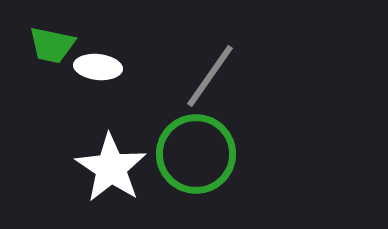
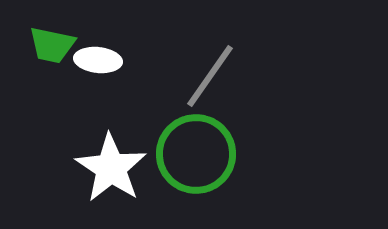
white ellipse: moved 7 px up
